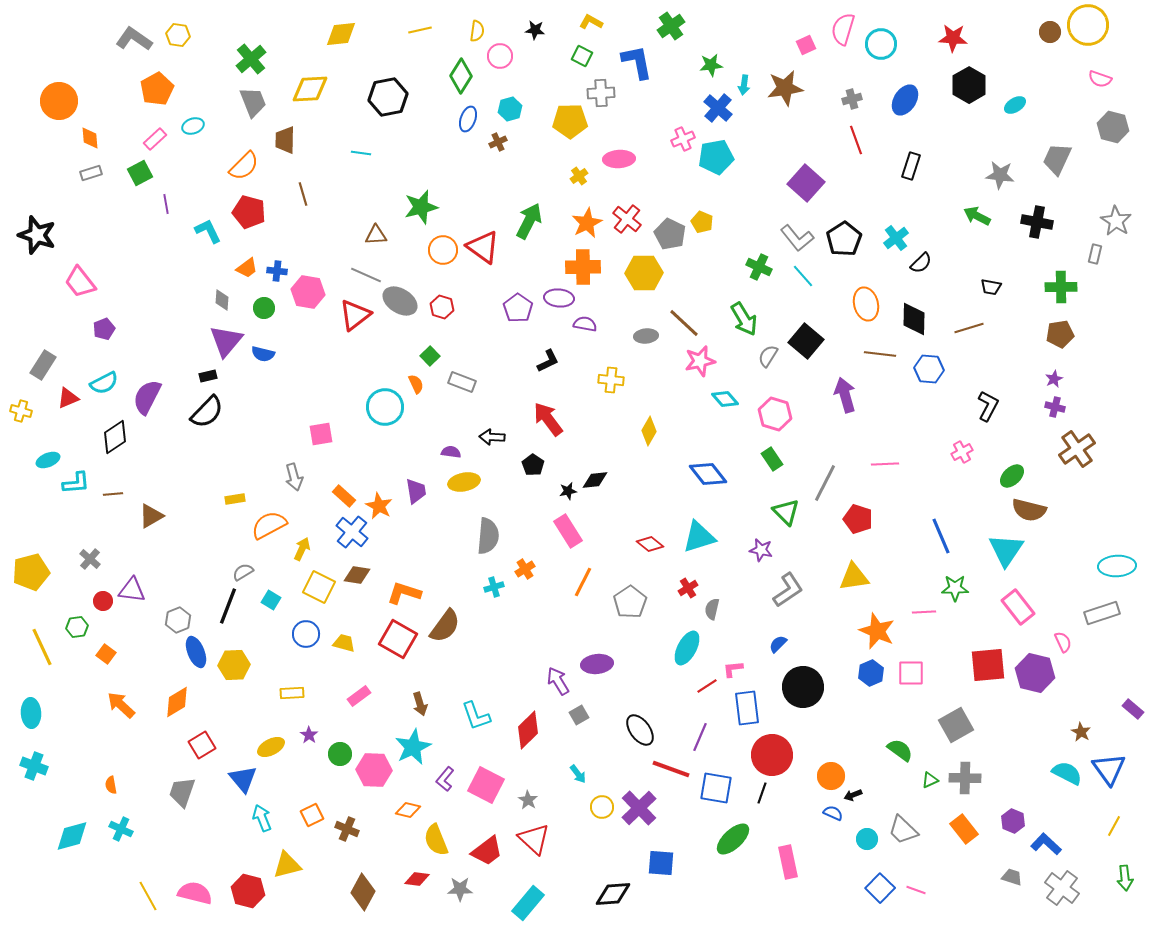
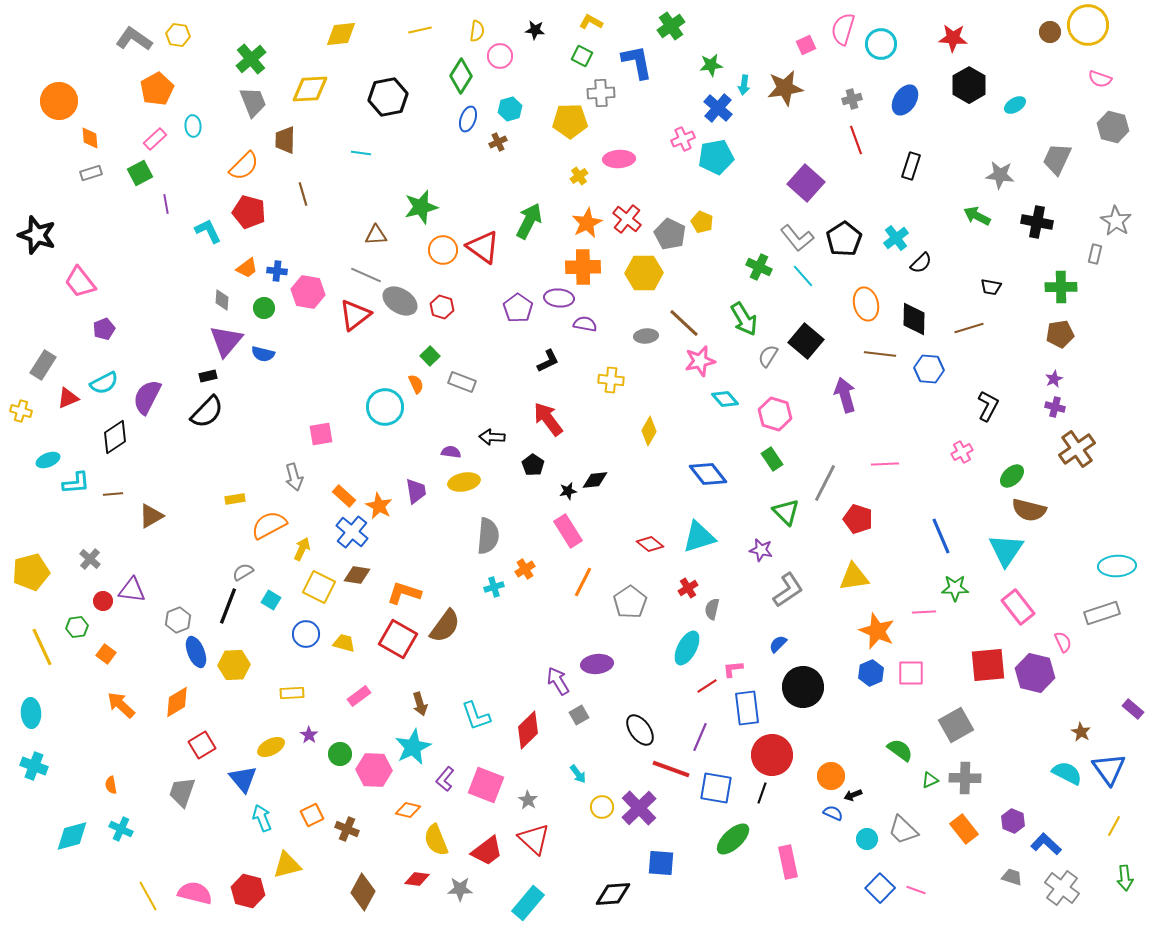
cyan ellipse at (193, 126): rotated 75 degrees counterclockwise
pink square at (486, 785): rotated 6 degrees counterclockwise
